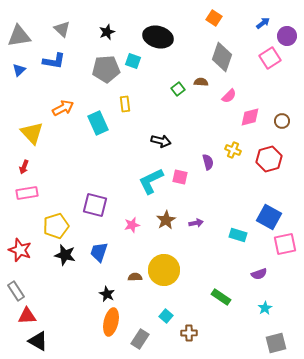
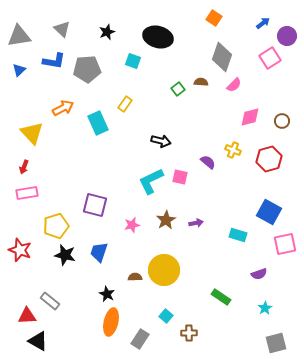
gray pentagon at (106, 69): moved 19 px left
pink semicircle at (229, 96): moved 5 px right, 11 px up
yellow rectangle at (125, 104): rotated 42 degrees clockwise
purple semicircle at (208, 162): rotated 35 degrees counterclockwise
blue square at (269, 217): moved 5 px up
gray rectangle at (16, 291): moved 34 px right, 10 px down; rotated 18 degrees counterclockwise
